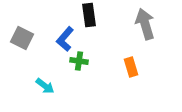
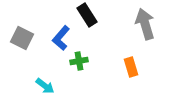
black rectangle: moved 2 px left; rotated 25 degrees counterclockwise
blue L-shape: moved 4 px left, 1 px up
green cross: rotated 18 degrees counterclockwise
